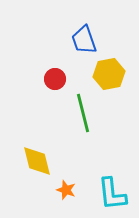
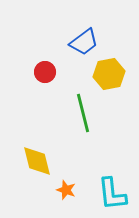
blue trapezoid: moved 2 px down; rotated 108 degrees counterclockwise
red circle: moved 10 px left, 7 px up
